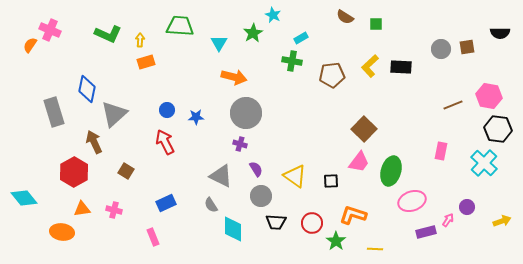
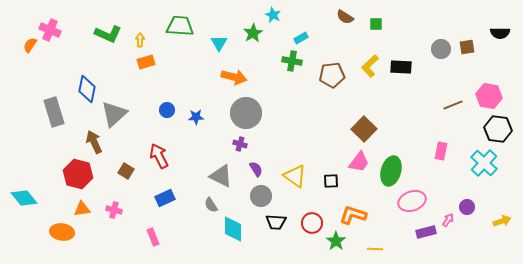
red arrow at (165, 142): moved 6 px left, 14 px down
red hexagon at (74, 172): moved 4 px right, 2 px down; rotated 16 degrees counterclockwise
blue rectangle at (166, 203): moved 1 px left, 5 px up
